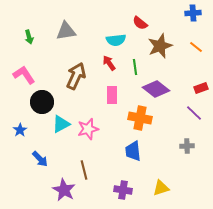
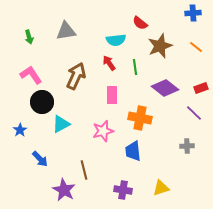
pink L-shape: moved 7 px right
purple diamond: moved 9 px right, 1 px up
pink star: moved 15 px right, 2 px down
